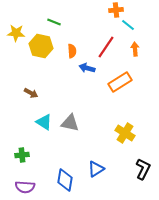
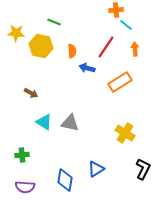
cyan line: moved 2 px left
